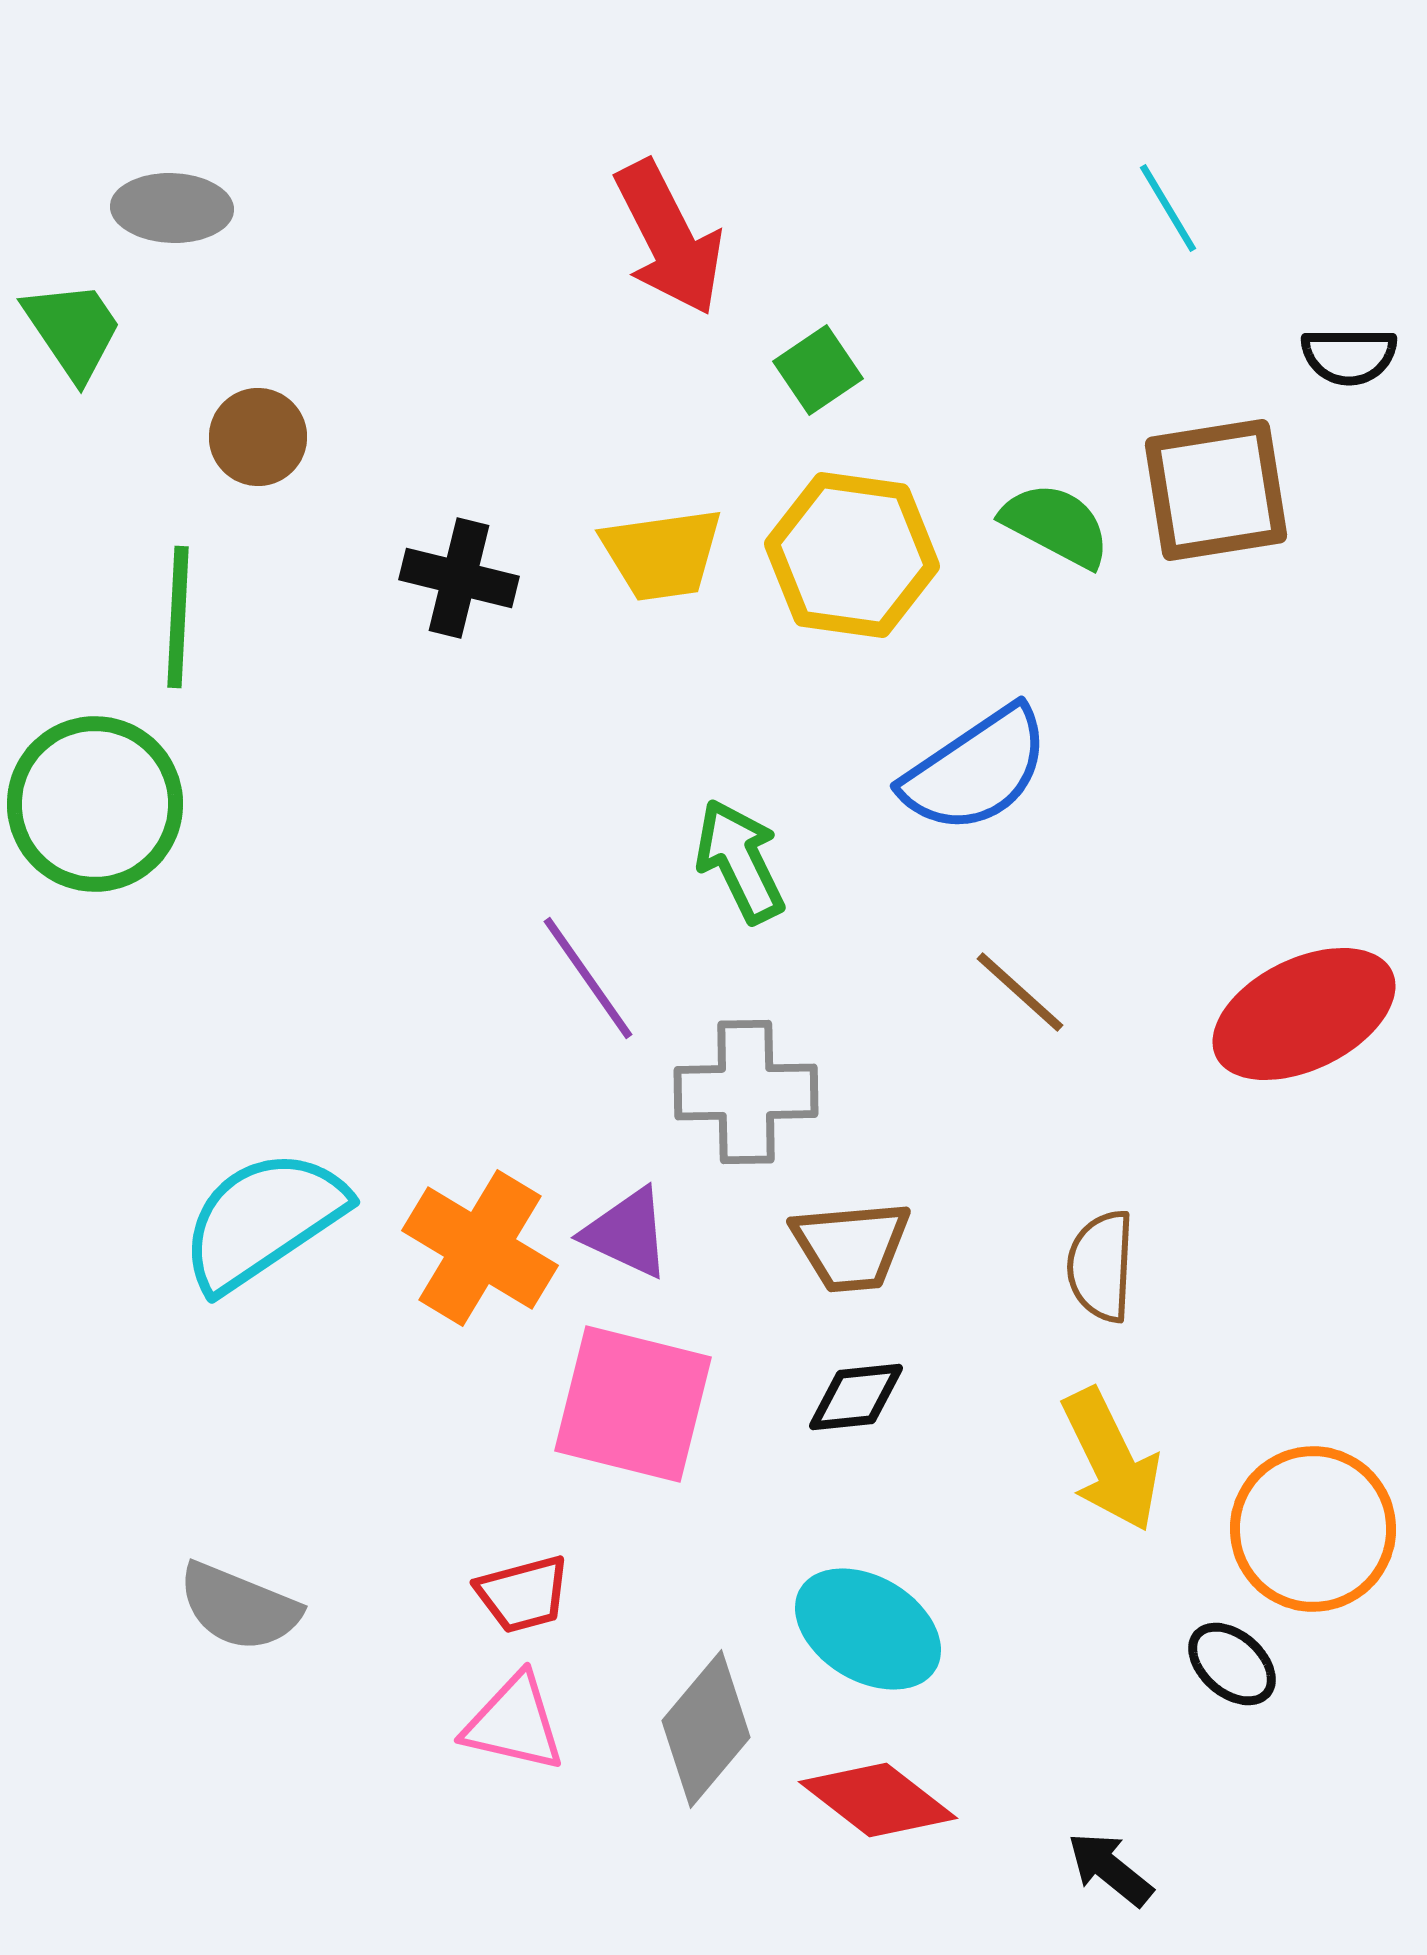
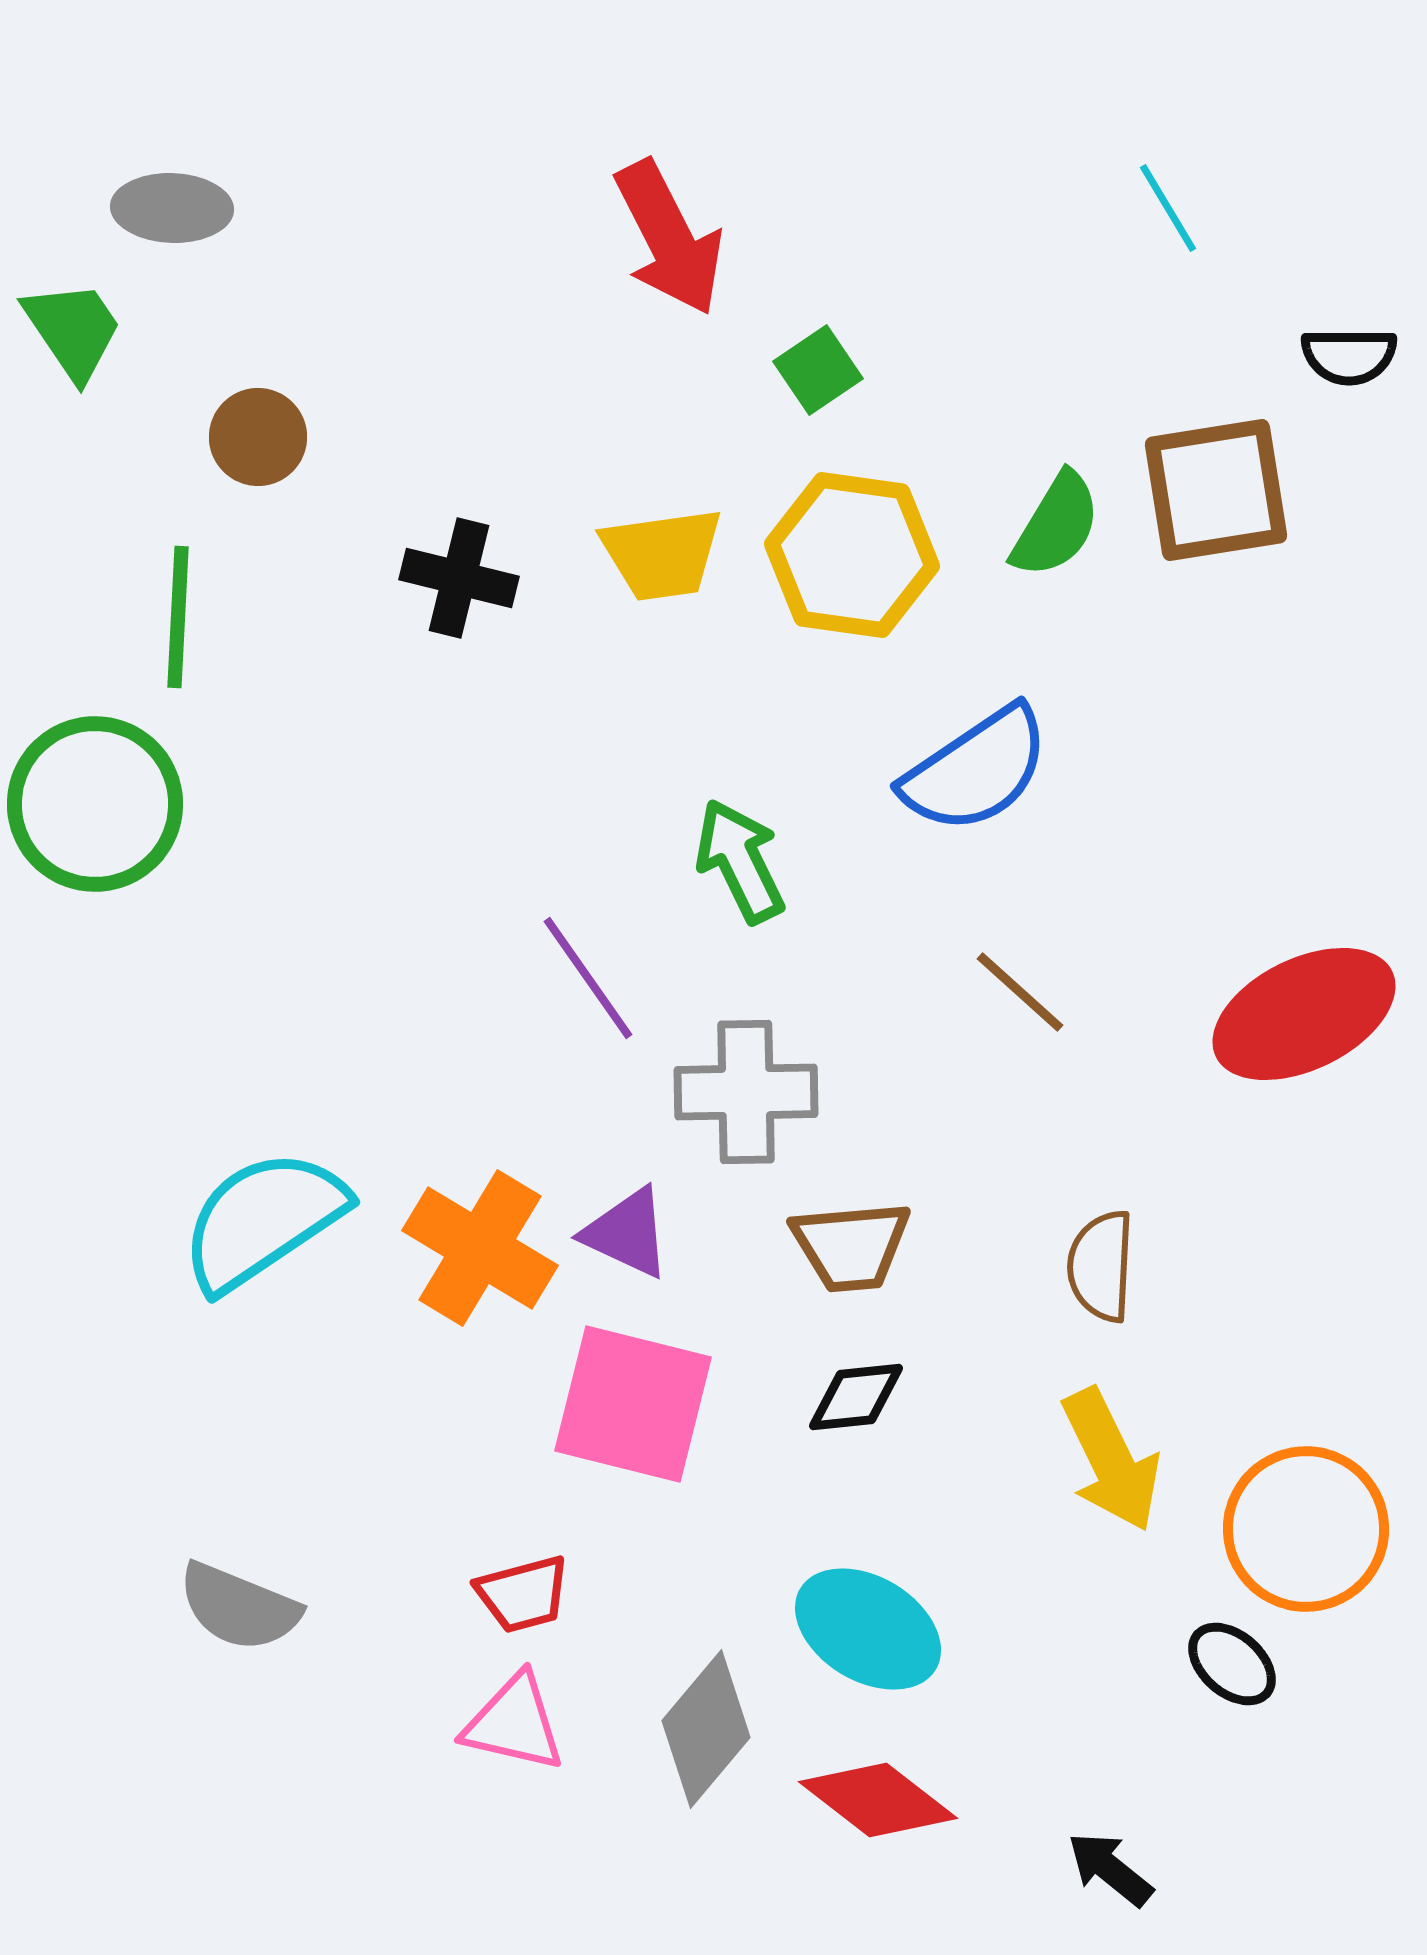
green semicircle: rotated 93 degrees clockwise
orange circle: moved 7 px left
